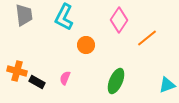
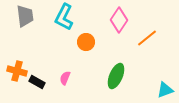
gray trapezoid: moved 1 px right, 1 px down
orange circle: moved 3 px up
green ellipse: moved 5 px up
cyan triangle: moved 2 px left, 5 px down
